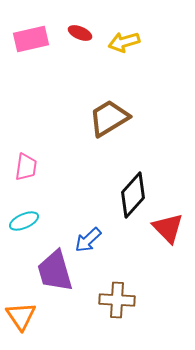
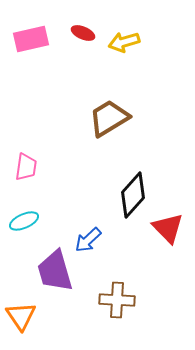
red ellipse: moved 3 px right
